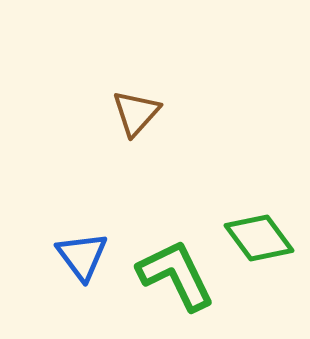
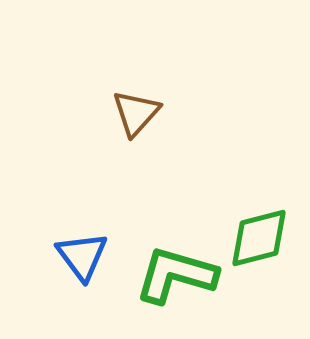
green diamond: rotated 68 degrees counterclockwise
green L-shape: rotated 48 degrees counterclockwise
